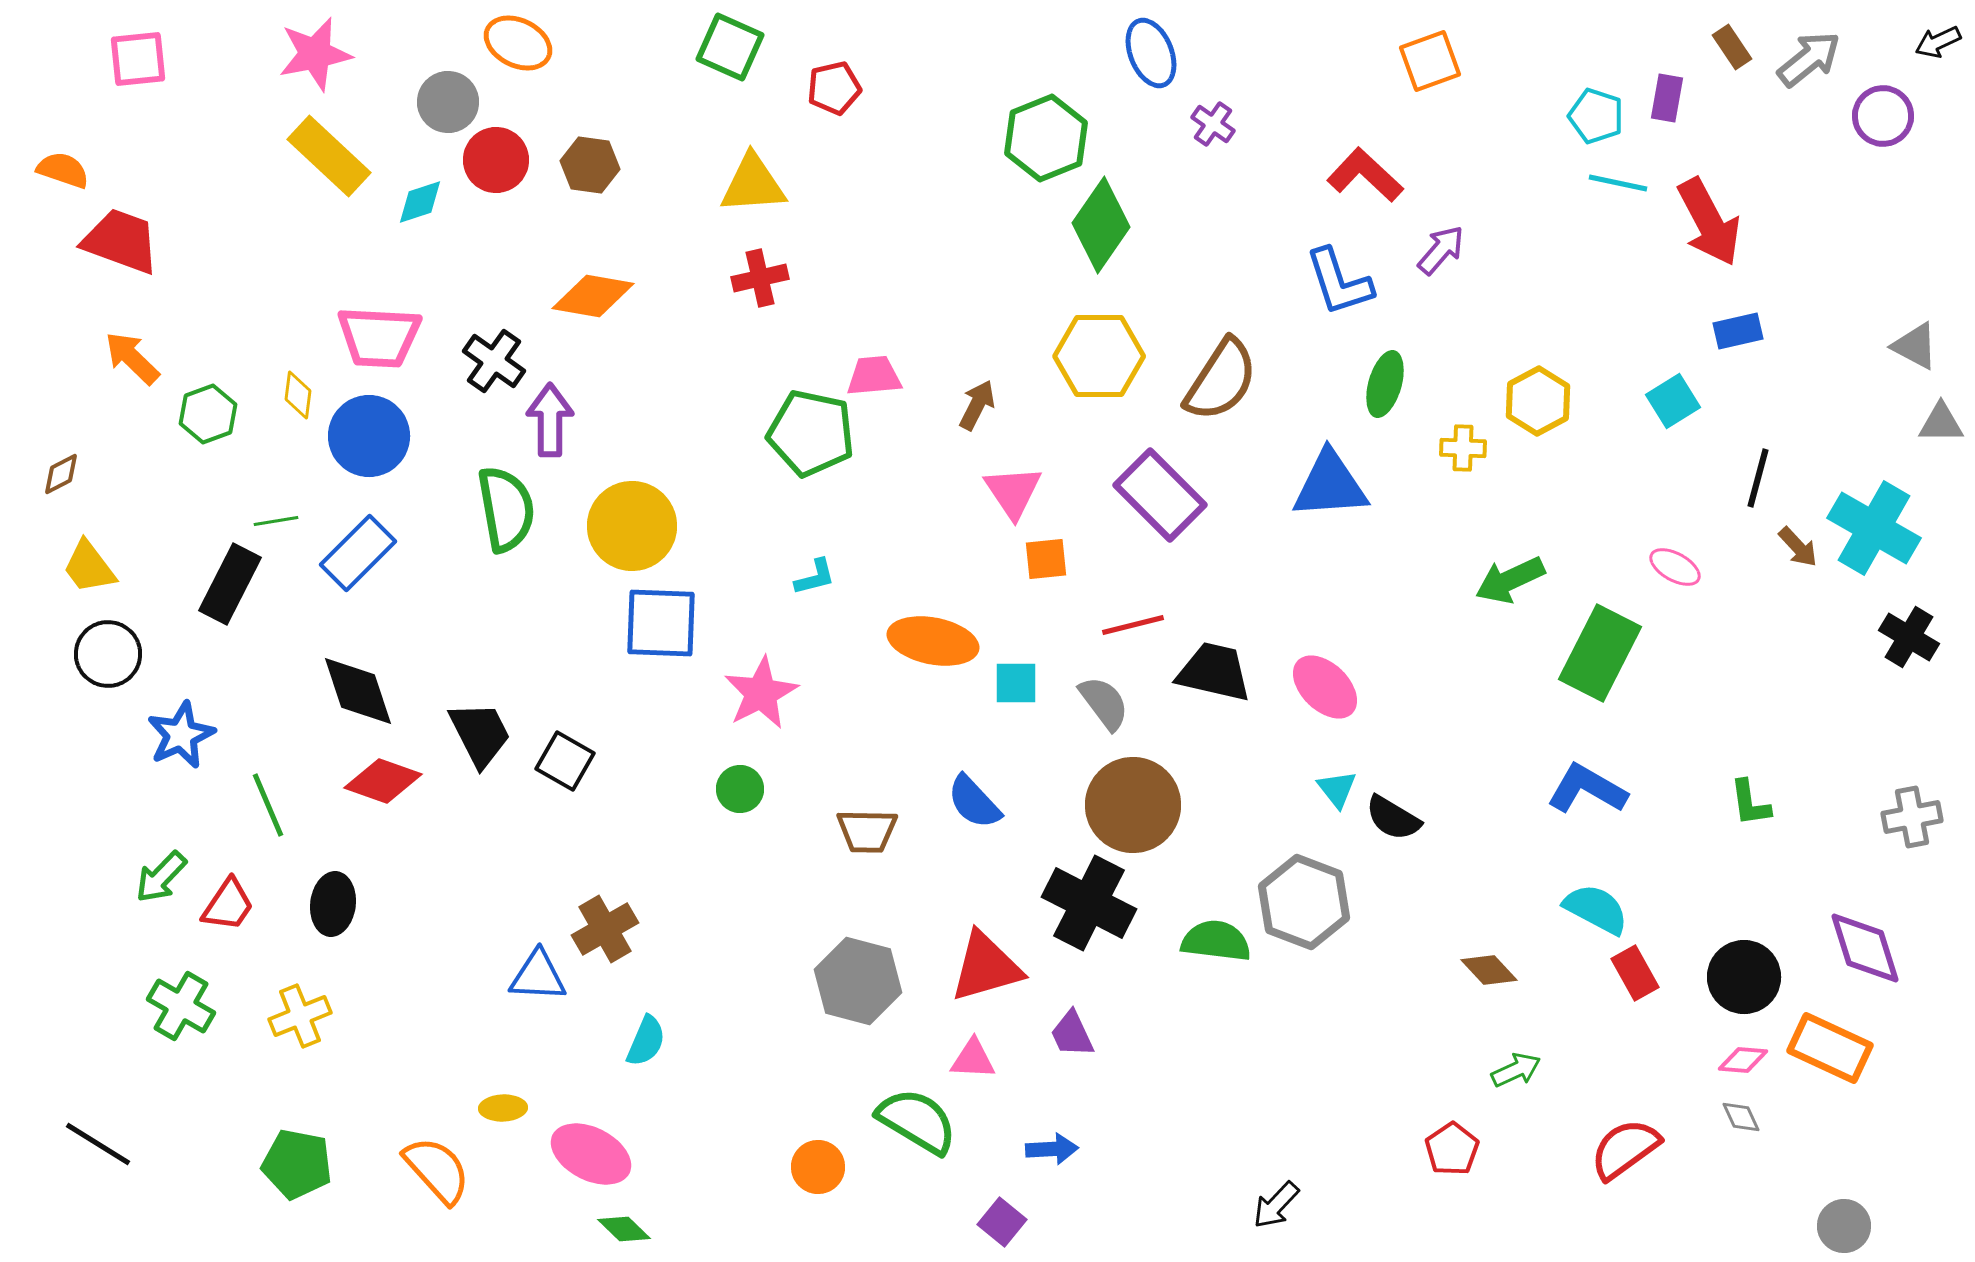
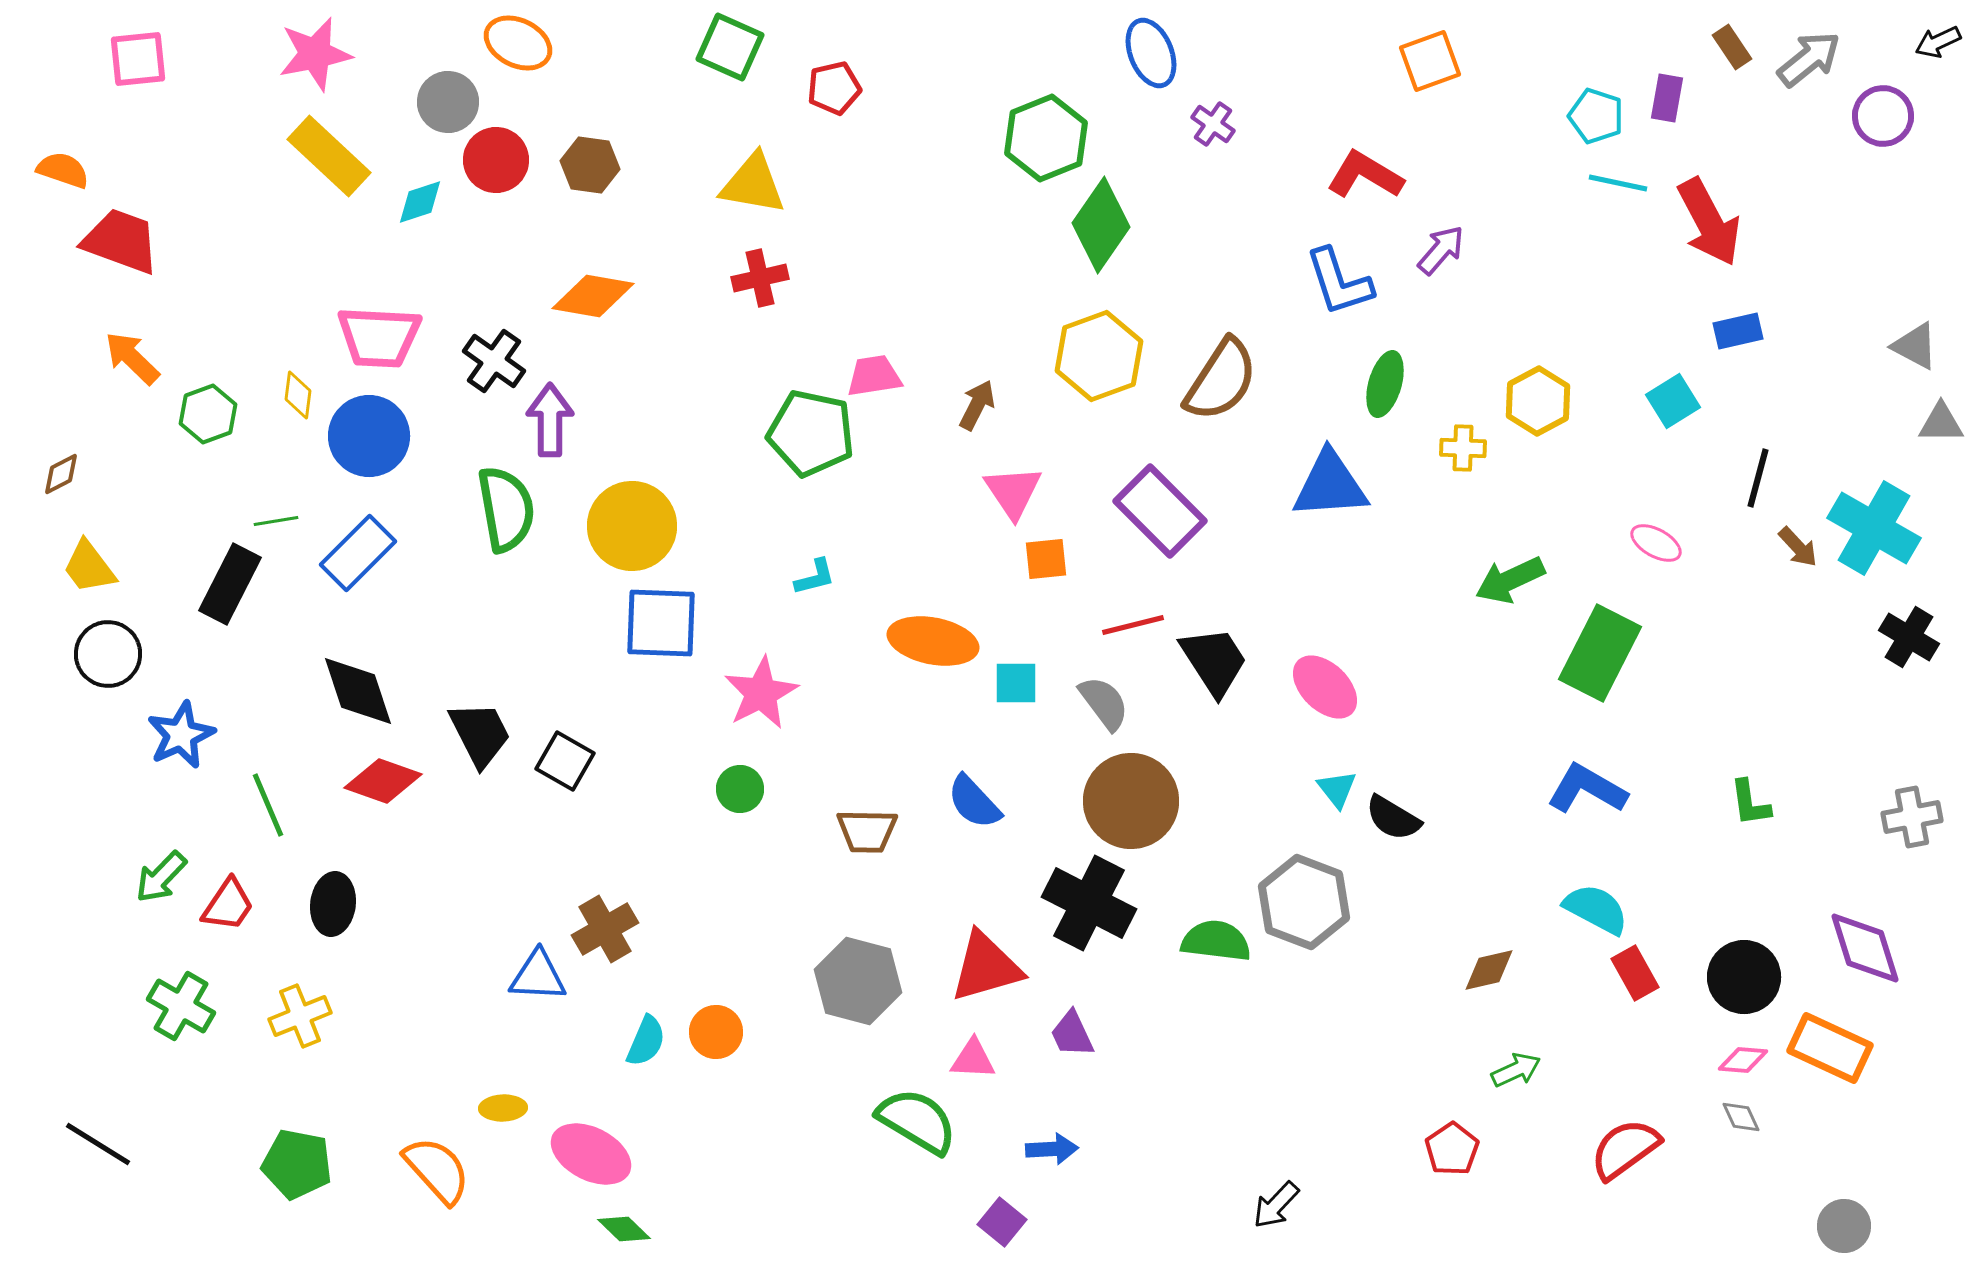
red L-shape at (1365, 175): rotated 12 degrees counterclockwise
yellow triangle at (753, 184): rotated 14 degrees clockwise
yellow hexagon at (1099, 356): rotated 20 degrees counterclockwise
pink trapezoid at (874, 376): rotated 4 degrees counterclockwise
purple rectangle at (1160, 495): moved 16 px down
pink ellipse at (1675, 567): moved 19 px left, 24 px up
black trapezoid at (1214, 672): moved 11 px up; rotated 44 degrees clockwise
brown circle at (1133, 805): moved 2 px left, 4 px up
brown diamond at (1489, 970): rotated 60 degrees counterclockwise
orange circle at (818, 1167): moved 102 px left, 135 px up
